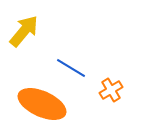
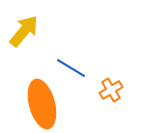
orange ellipse: rotated 51 degrees clockwise
